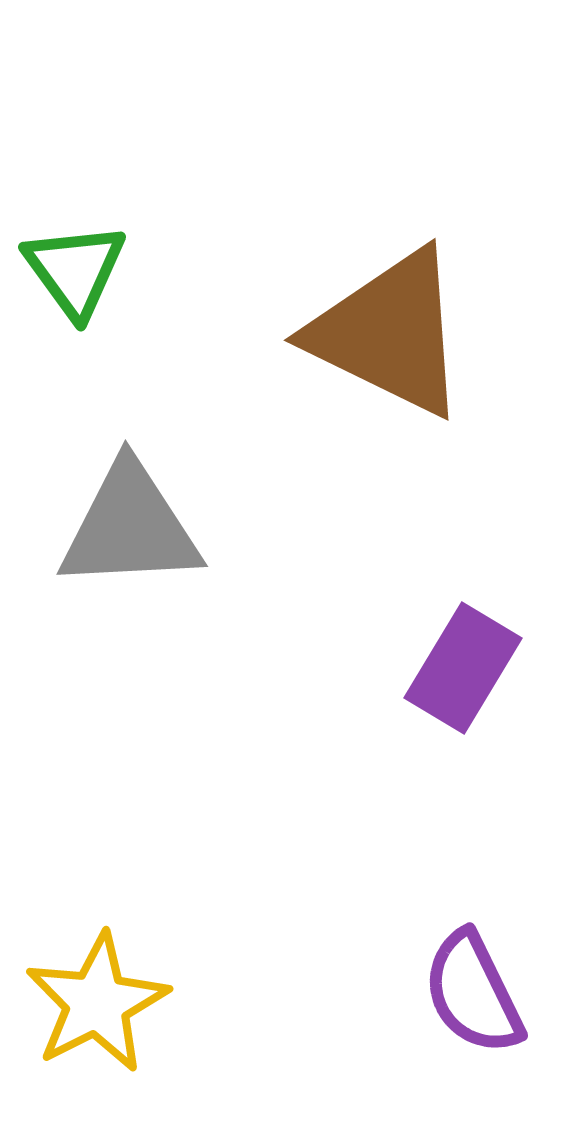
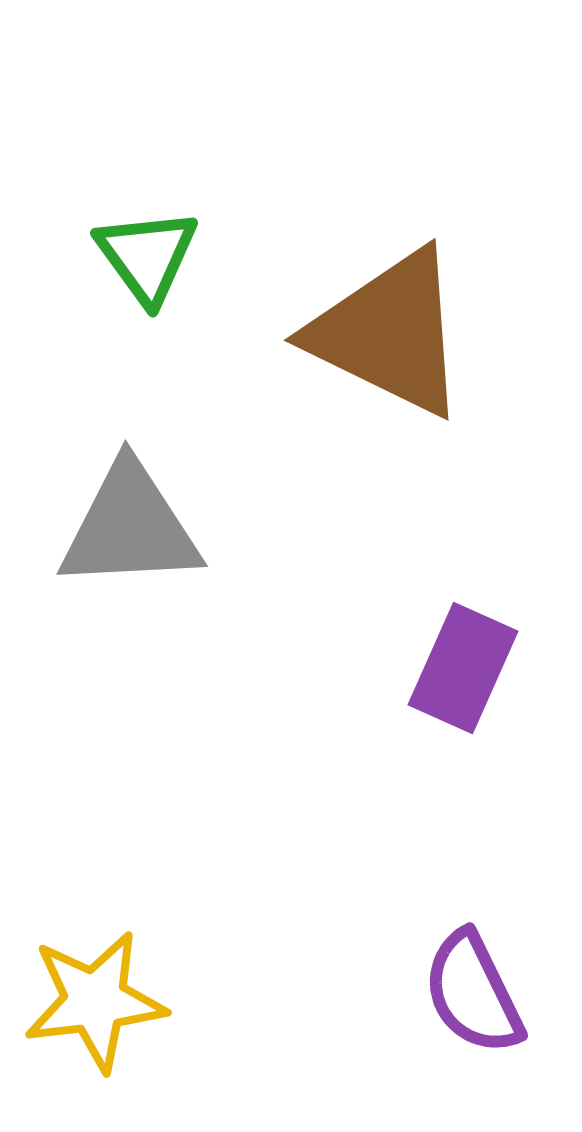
green triangle: moved 72 px right, 14 px up
purple rectangle: rotated 7 degrees counterclockwise
yellow star: moved 2 px left, 2 px up; rotated 20 degrees clockwise
